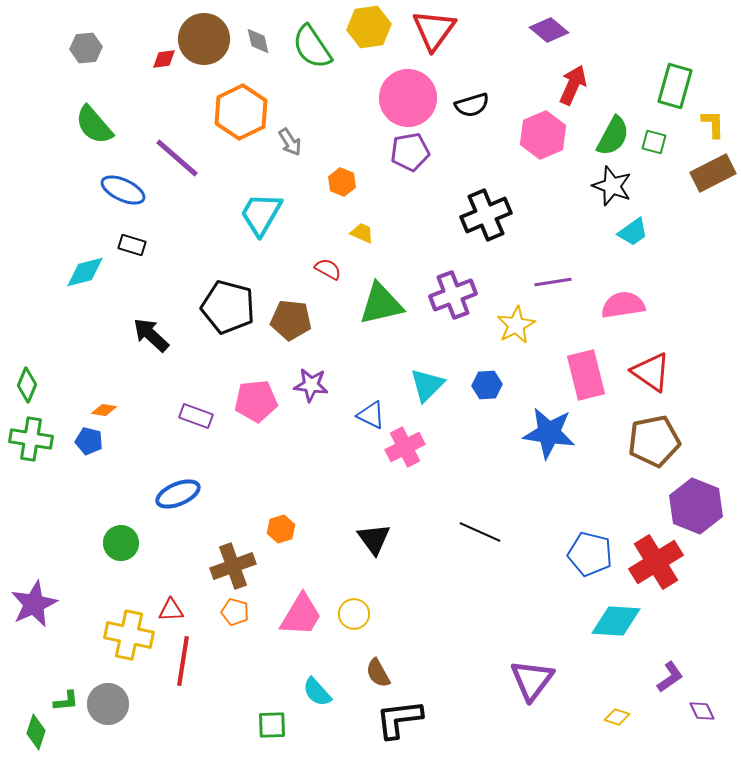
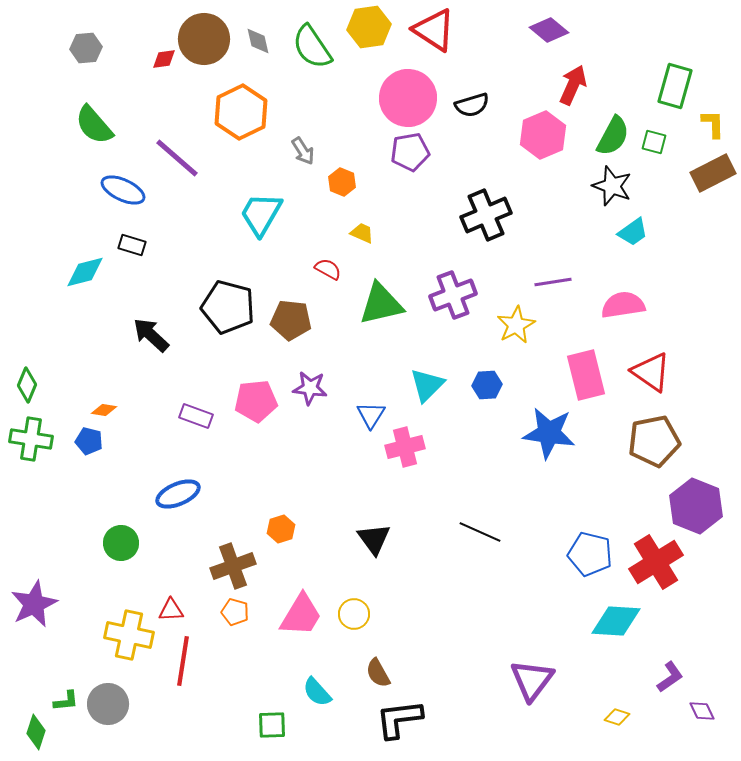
red triangle at (434, 30): rotated 33 degrees counterclockwise
gray arrow at (290, 142): moved 13 px right, 9 px down
purple star at (311, 385): moved 1 px left, 3 px down
blue triangle at (371, 415): rotated 36 degrees clockwise
pink cross at (405, 447): rotated 12 degrees clockwise
